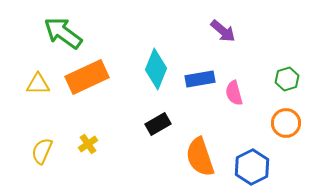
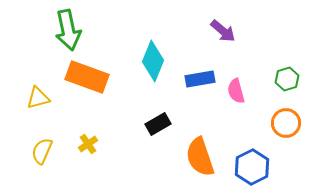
green arrow: moved 5 px right, 3 px up; rotated 138 degrees counterclockwise
cyan diamond: moved 3 px left, 8 px up
orange rectangle: rotated 45 degrees clockwise
yellow triangle: moved 14 px down; rotated 15 degrees counterclockwise
pink semicircle: moved 2 px right, 2 px up
